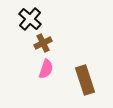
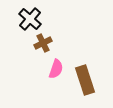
pink semicircle: moved 10 px right
